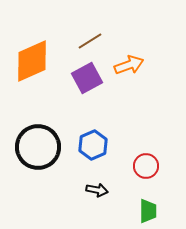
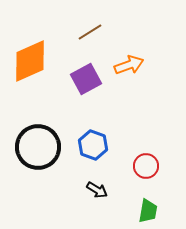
brown line: moved 9 px up
orange diamond: moved 2 px left
purple square: moved 1 px left, 1 px down
blue hexagon: rotated 16 degrees counterclockwise
black arrow: rotated 20 degrees clockwise
green trapezoid: rotated 10 degrees clockwise
